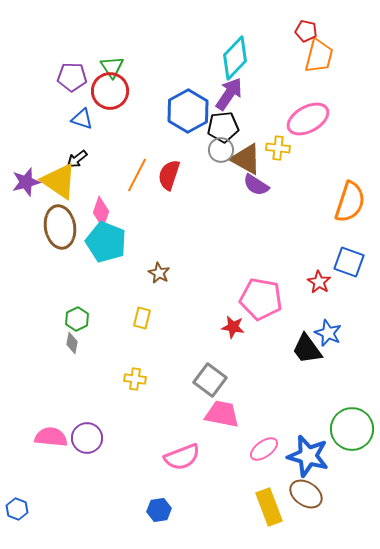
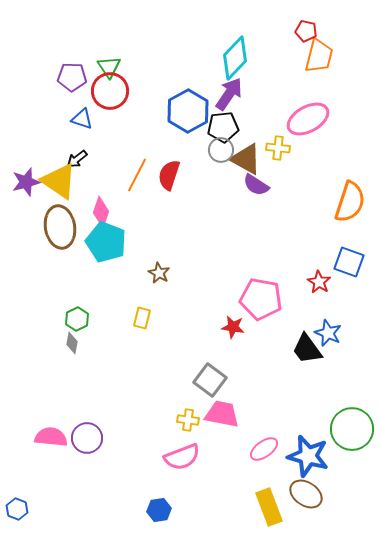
green triangle at (112, 67): moved 3 px left
yellow cross at (135, 379): moved 53 px right, 41 px down
